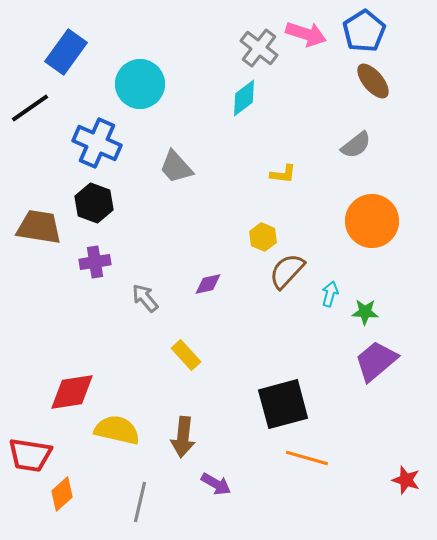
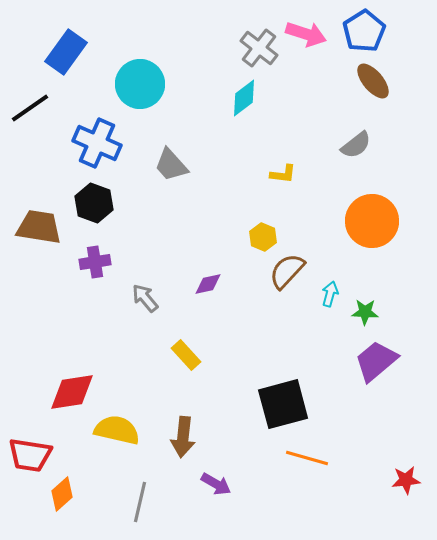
gray trapezoid: moved 5 px left, 2 px up
red star: rotated 24 degrees counterclockwise
